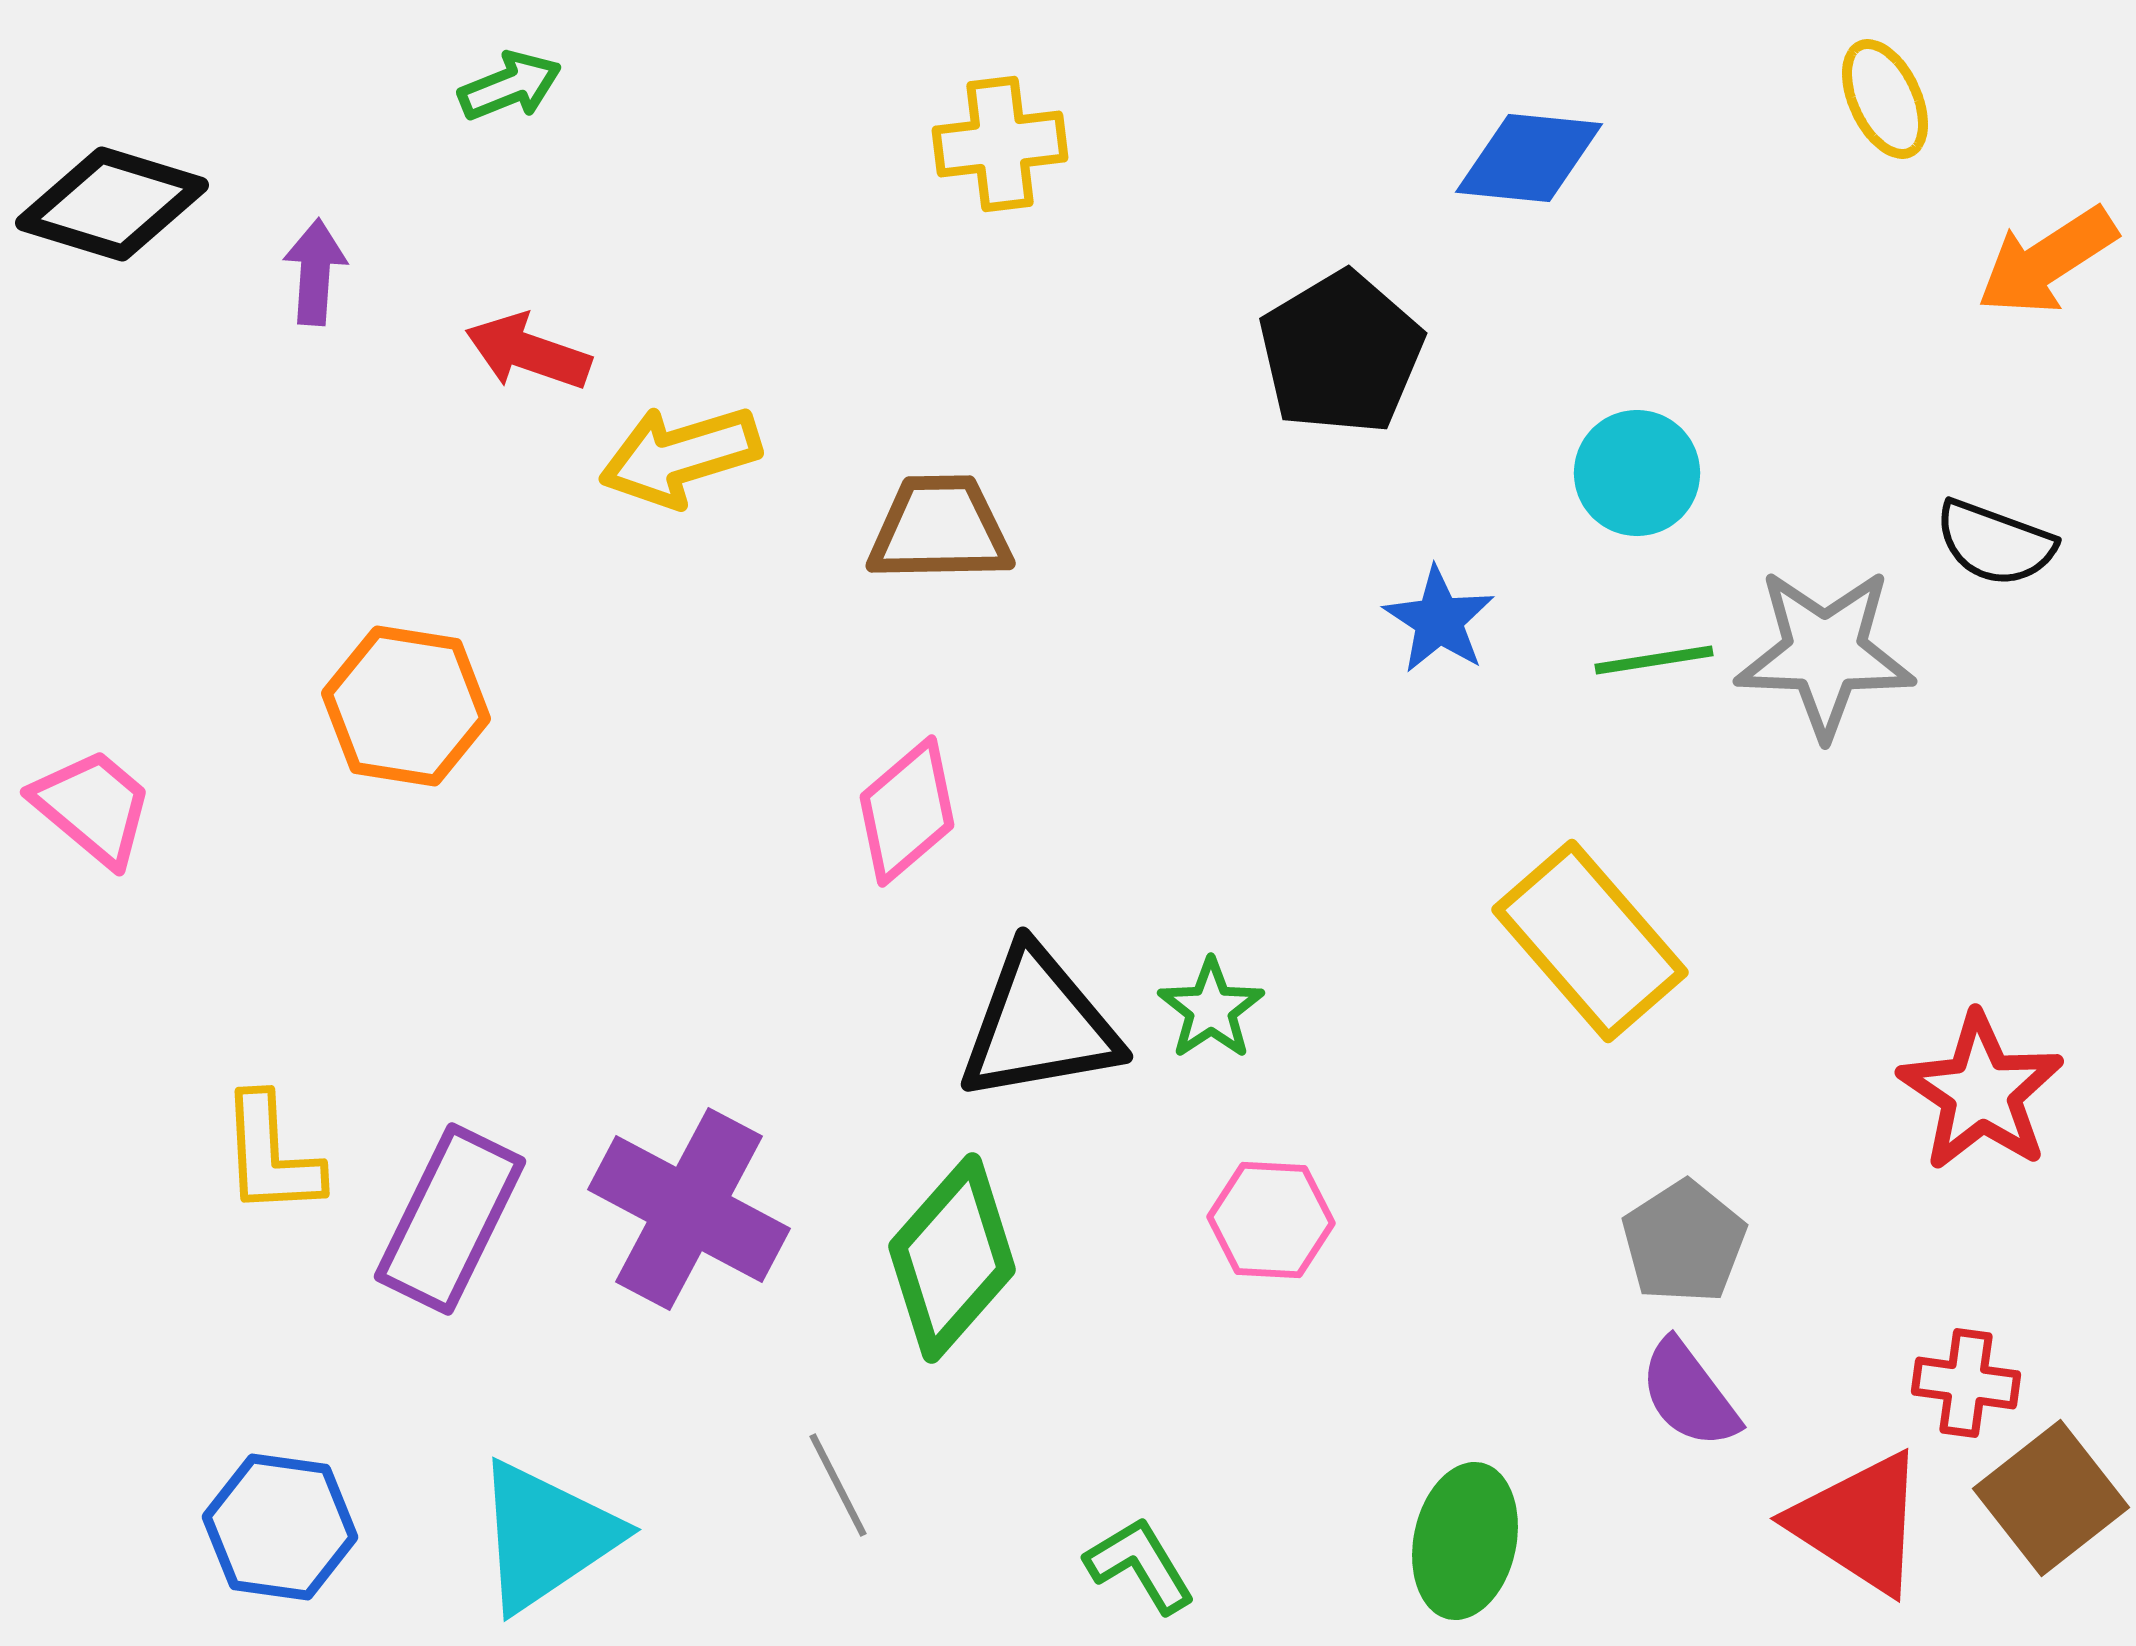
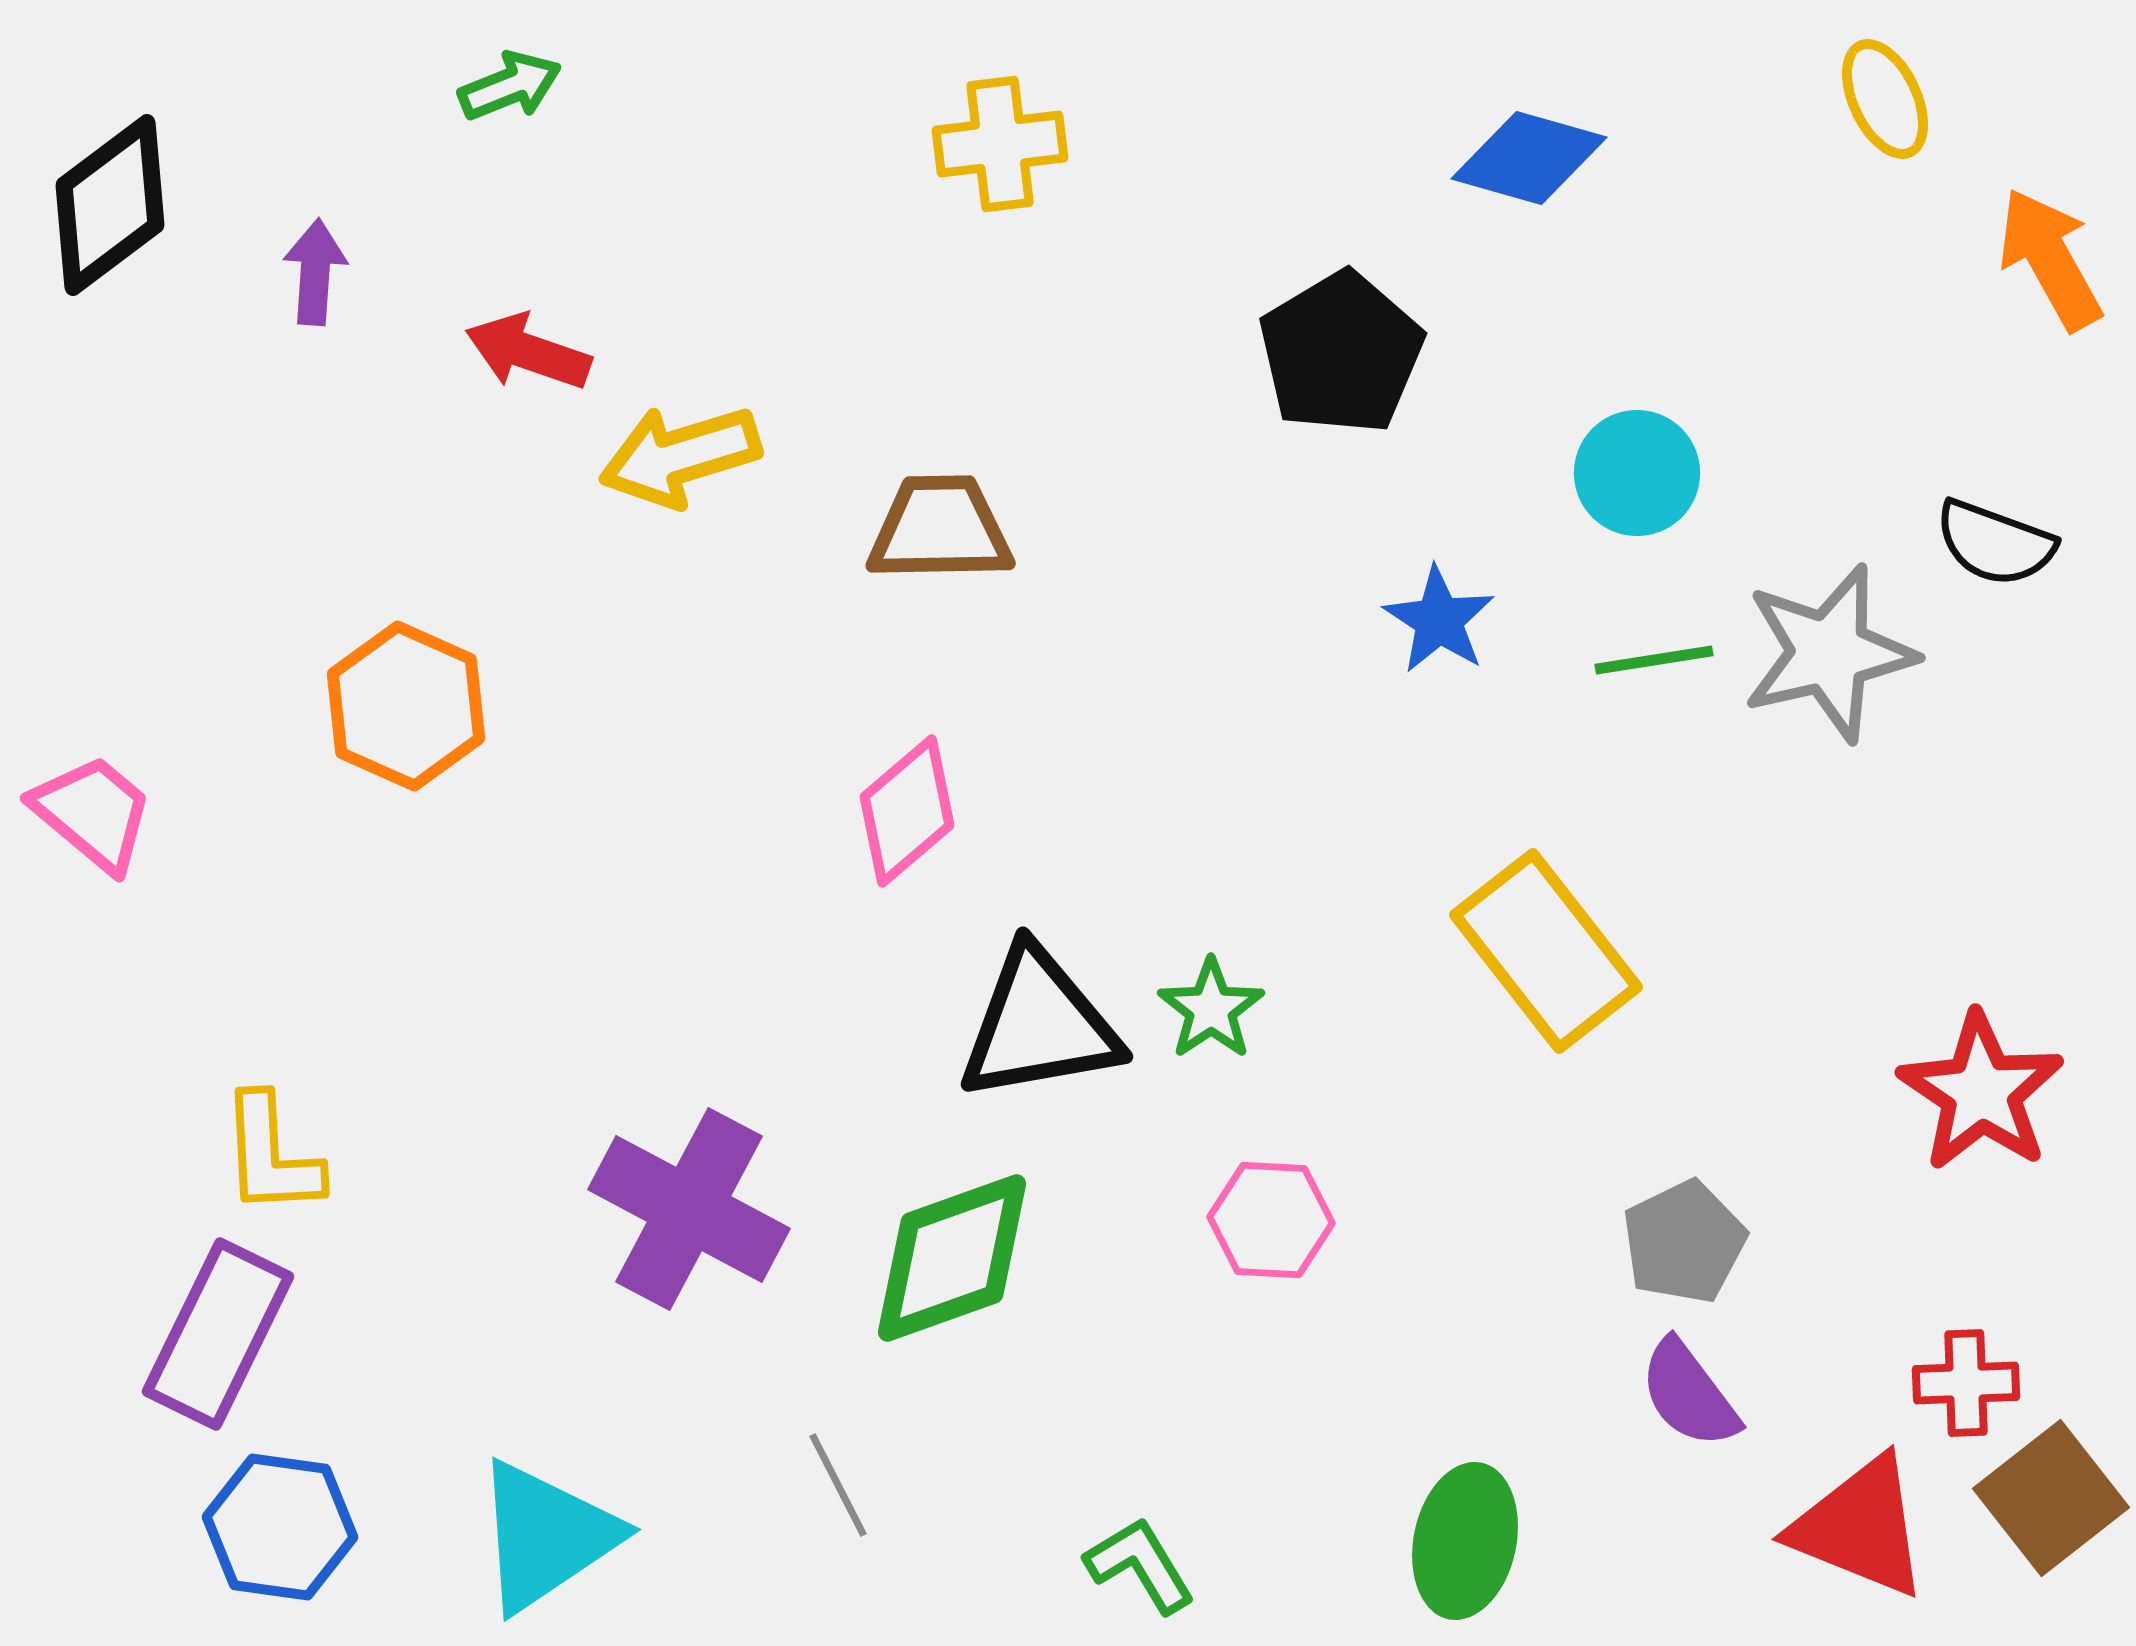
blue diamond: rotated 10 degrees clockwise
black diamond: moved 2 px left, 1 px down; rotated 54 degrees counterclockwise
orange arrow: moved 3 px right, 2 px up; rotated 94 degrees clockwise
gray star: moved 4 px right; rotated 15 degrees counterclockwise
orange hexagon: rotated 15 degrees clockwise
pink trapezoid: moved 6 px down
yellow rectangle: moved 44 px left, 10 px down; rotated 3 degrees clockwise
purple rectangle: moved 232 px left, 115 px down
gray pentagon: rotated 7 degrees clockwise
green diamond: rotated 29 degrees clockwise
red cross: rotated 10 degrees counterclockwise
red triangle: moved 1 px right, 4 px down; rotated 11 degrees counterclockwise
